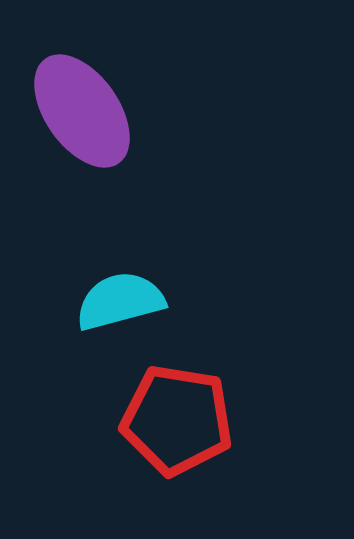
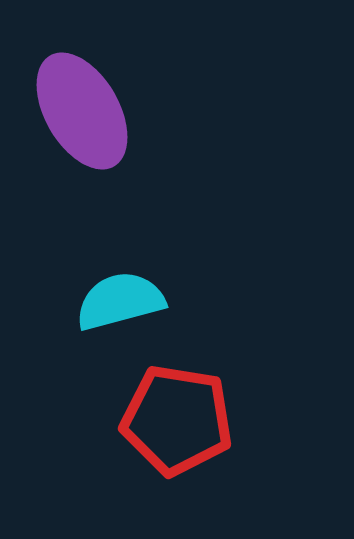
purple ellipse: rotated 5 degrees clockwise
